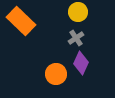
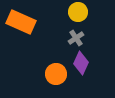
orange rectangle: moved 1 px down; rotated 20 degrees counterclockwise
